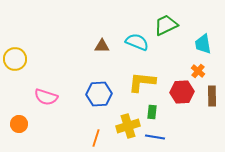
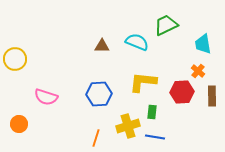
yellow L-shape: moved 1 px right
